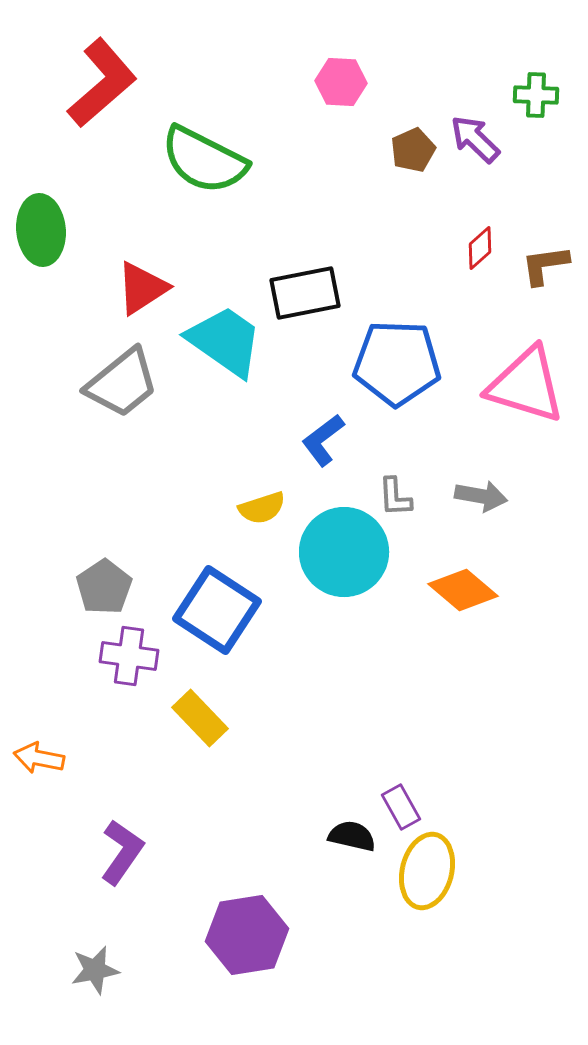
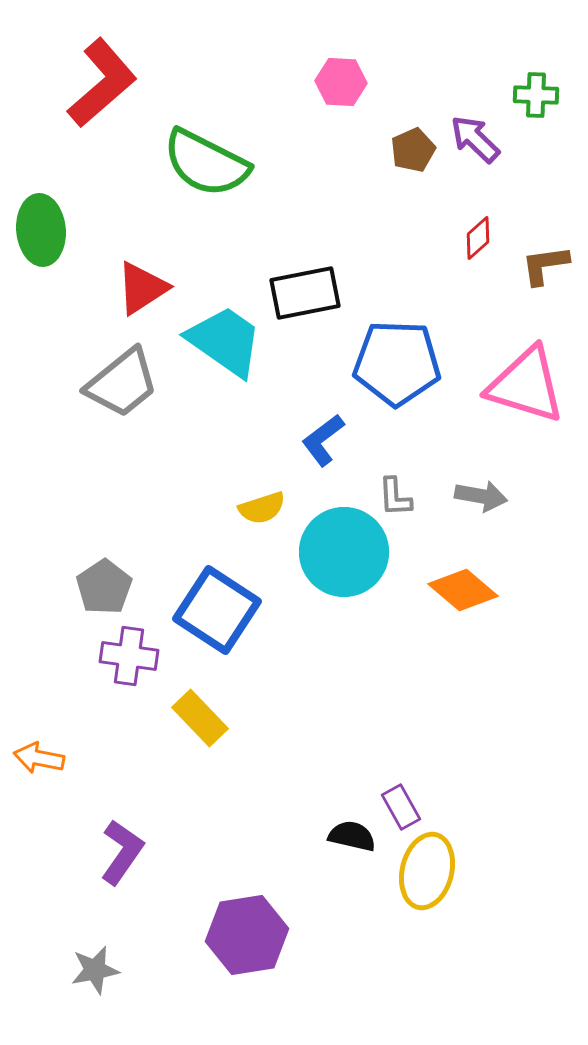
green semicircle: moved 2 px right, 3 px down
red diamond: moved 2 px left, 10 px up
